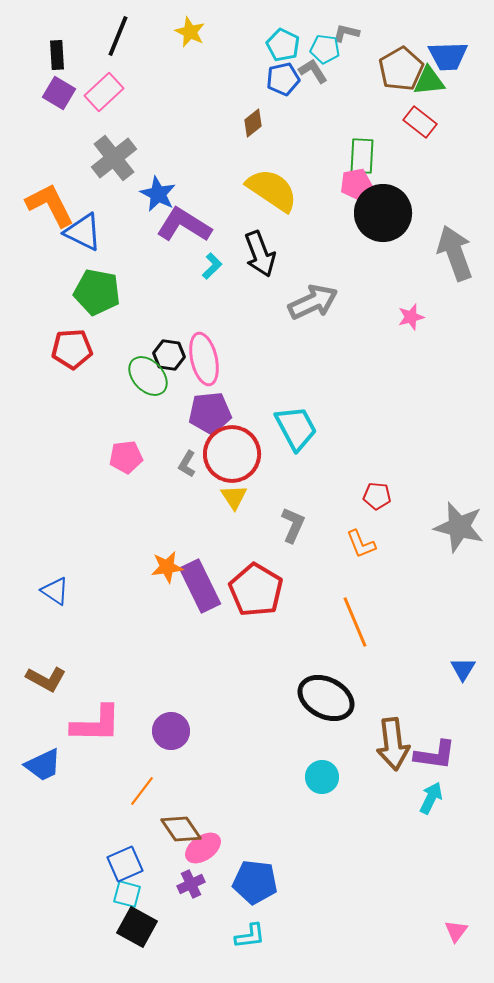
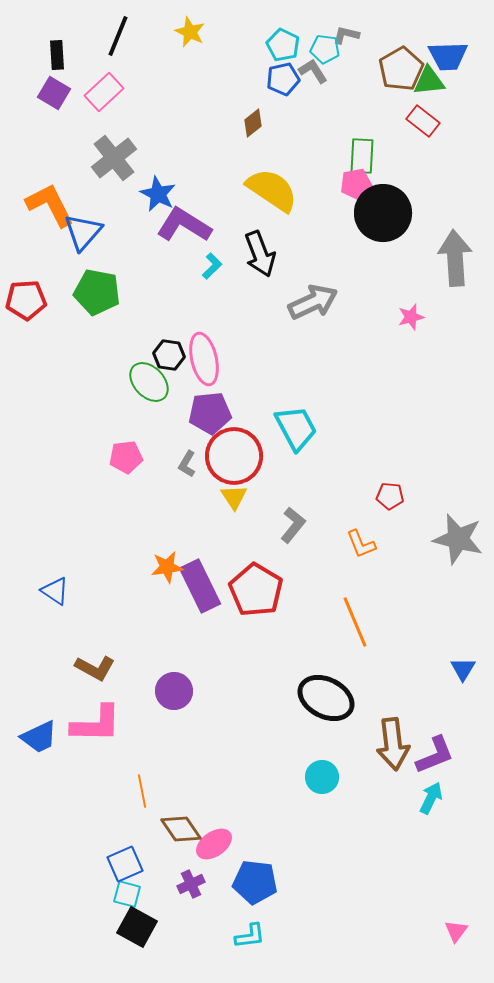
gray L-shape at (346, 33): moved 2 px down
purple square at (59, 93): moved 5 px left
red rectangle at (420, 122): moved 3 px right, 1 px up
blue triangle at (83, 232): rotated 45 degrees clockwise
gray arrow at (455, 253): moved 5 px down; rotated 16 degrees clockwise
red pentagon at (72, 349): moved 46 px left, 49 px up
green ellipse at (148, 376): moved 1 px right, 6 px down
red circle at (232, 454): moved 2 px right, 2 px down
red pentagon at (377, 496): moved 13 px right
gray L-shape at (293, 525): rotated 15 degrees clockwise
gray star at (459, 527): moved 1 px left, 12 px down
brown L-shape at (46, 679): moved 49 px right, 11 px up
purple circle at (171, 731): moved 3 px right, 40 px up
purple L-shape at (435, 755): rotated 30 degrees counterclockwise
blue trapezoid at (43, 765): moved 4 px left, 28 px up
orange line at (142, 791): rotated 48 degrees counterclockwise
pink ellipse at (203, 848): moved 11 px right, 4 px up
